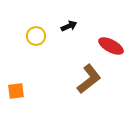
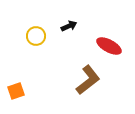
red ellipse: moved 2 px left
brown L-shape: moved 1 px left, 1 px down
orange square: rotated 12 degrees counterclockwise
